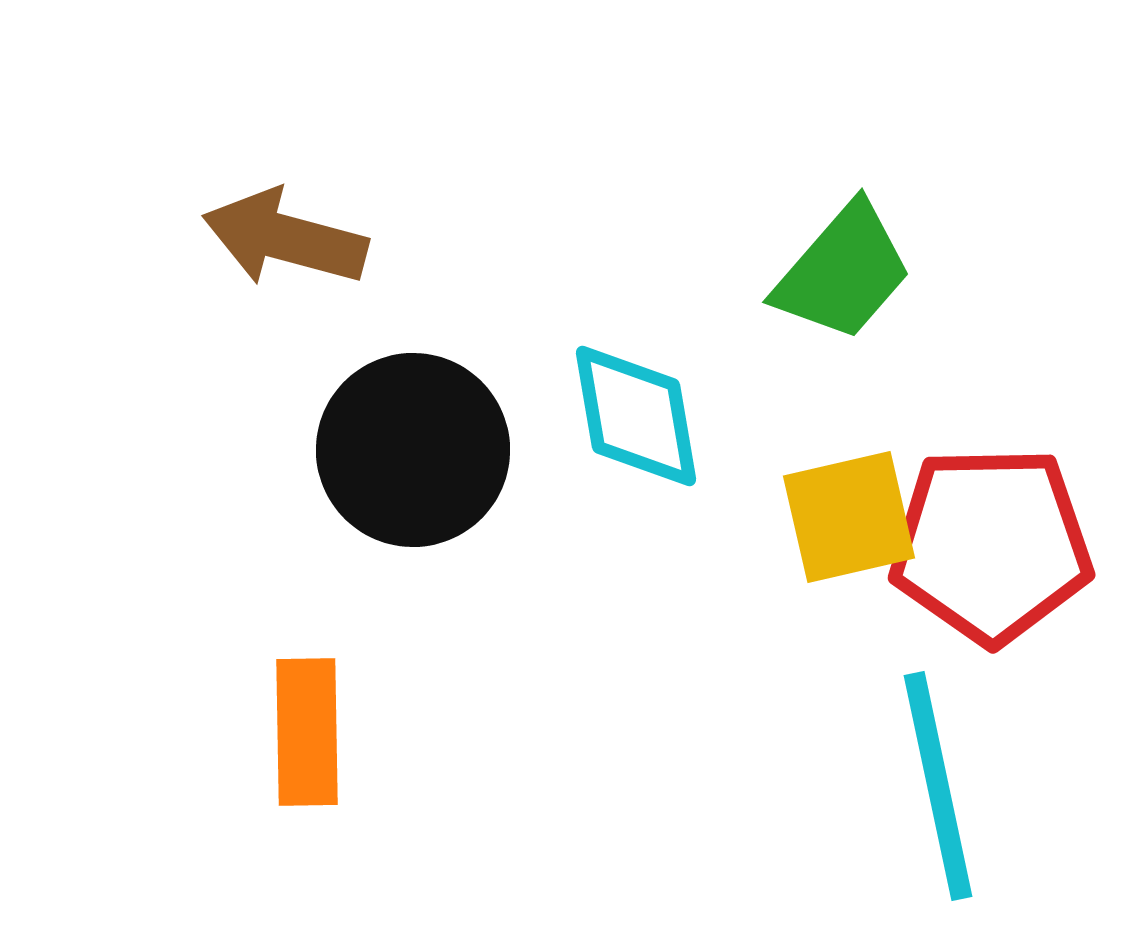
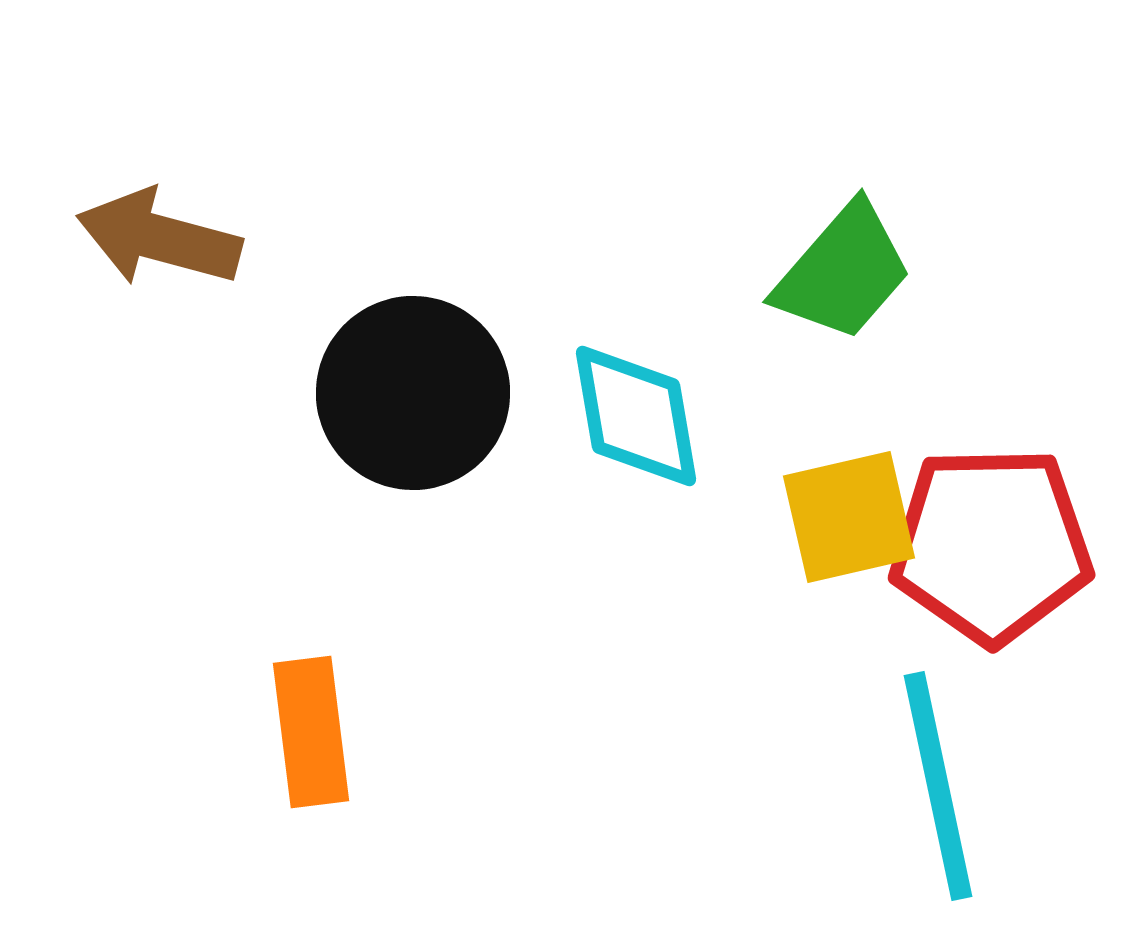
brown arrow: moved 126 px left
black circle: moved 57 px up
orange rectangle: moved 4 px right; rotated 6 degrees counterclockwise
